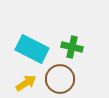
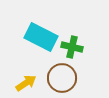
cyan rectangle: moved 9 px right, 12 px up
brown circle: moved 2 px right, 1 px up
